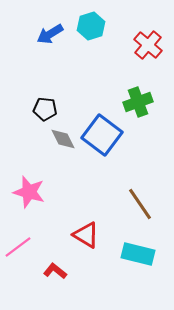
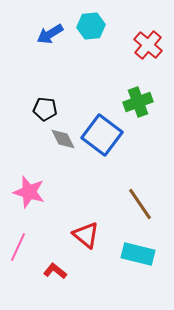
cyan hexagon: rotated 12 degrees clockwise
red triangle: rotated 8 degrees clockwise
pink line: rotated 28 degrees counterclockwise
